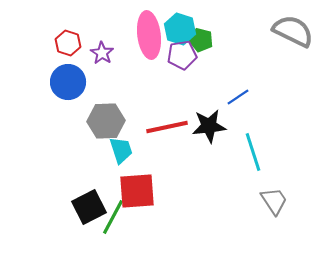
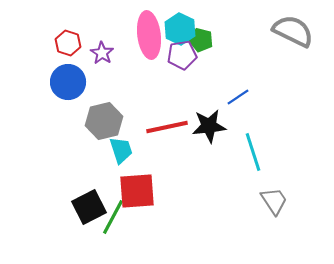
cyan hexagon: rotated 8 degrees clockwise
gray hexagon: moved 2 px left; rotated 12 degrees counterclockwise
